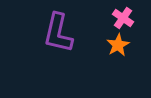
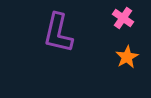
orange star: moved 9 px right, 12 px down
